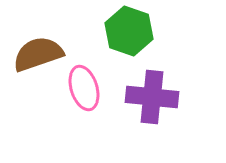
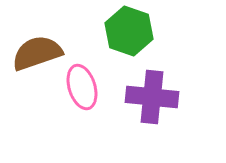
brown semicircle: moved 1 px left, 1 px up
pink ellipse: moved 2 px left, 1 px up
